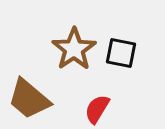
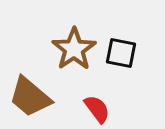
brown trapezoid: moved 1 px right, 2 px up
red semicircle: rotated 112 degrees clockwise
